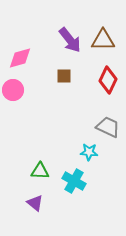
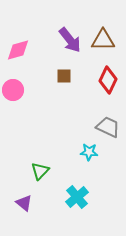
pink diamond: moved 2 px left, 8 px up
green triangle: rotated 48 degrees counterclockwise
cyan cross: moved 3 px right, 16 px down; rotated 20 degrees clockwise
purple triangle: moved 11 px left
